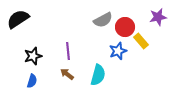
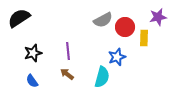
black semicircle: moved 1 px right, 1 px up
yellow rectangle: moved 3 px right, 3 px up; rotated 42 degrees clockwise
blue star: moved 1 px left, 6 px down
black star: moved 3 px up
cyan semicircle: moved 4 px right, 2 px down
blue semicircle: rotated 128 degrees clockwise
